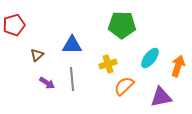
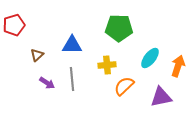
green pentagon: moved 3 px left, 3 px down
yellow cross: moved 1 px left, 1 px down; rotated 12 degrees clockwise
